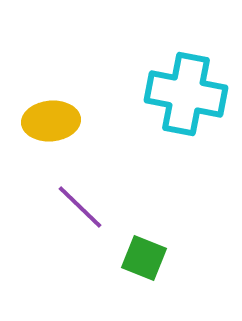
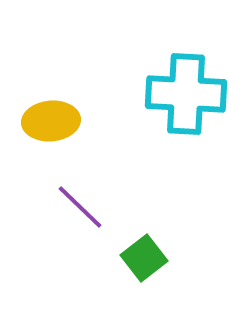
cyan cross: rotated 8 degrees counterclockwise
green square: rotated 30 degrees clockwise
